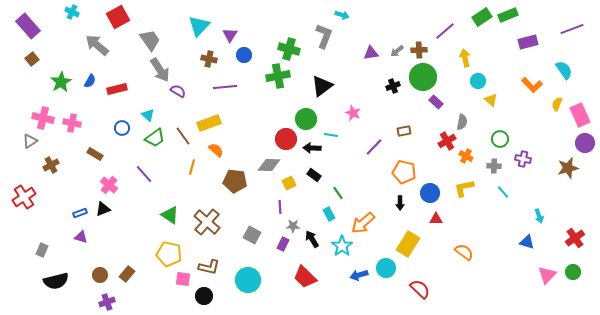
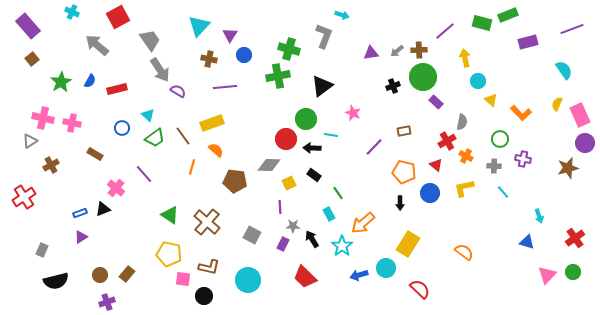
green rectangle at (482, 17): moved 6 px down; rotated 48 degrees clockwise
orange L-shape at (532, 85): moved 11 px left, 28 px down
yellow rectangle at (209, 123): moved 3 px right
pink cross at (109, 185): moved 7 px right, 3 px down
red triangle at (436, 219): moved 54 px up; rotated 40 degrees clockwise
purple triangle at (81, 237): rotated 48 degrees counterclockwise
